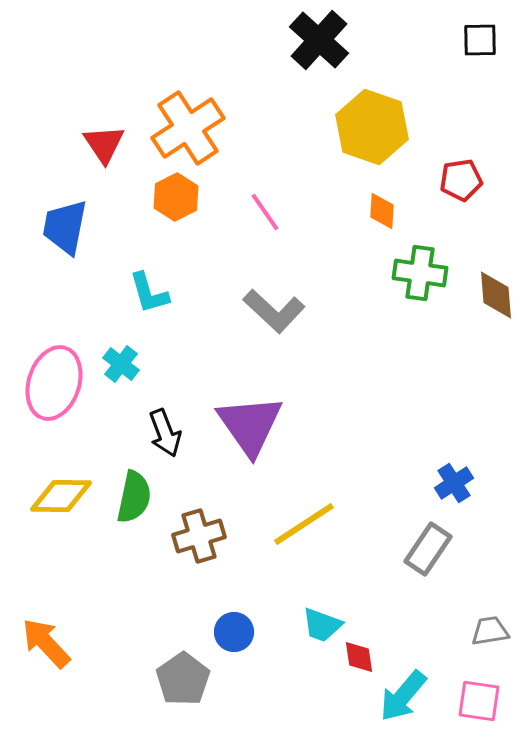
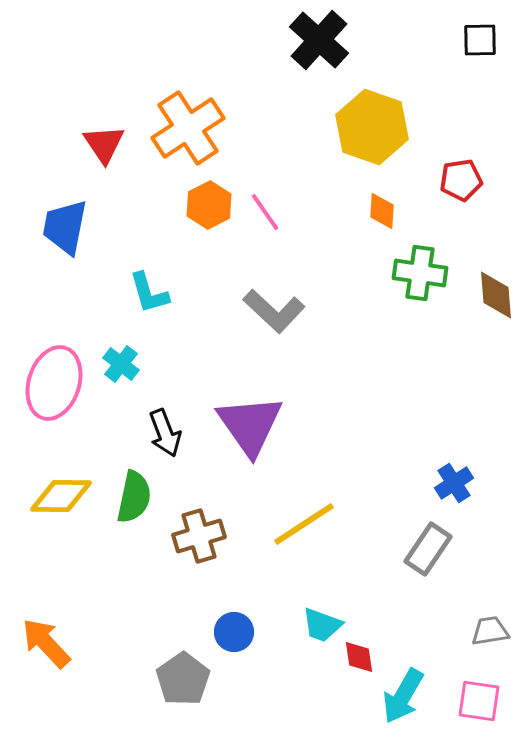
orange hexagon: moved 33 px right, 8 px down
cyan arrow: rotated 10 degrees counterclockwise
